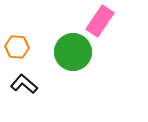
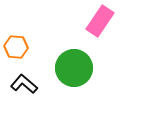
orange hexagon: moved 1 px left
green circle: moved 1 px right, 16 px down
